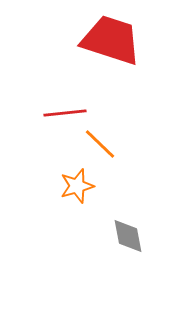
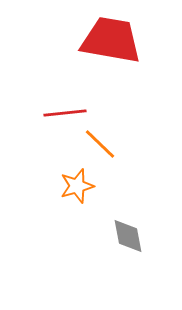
red trapezoid: rotated 8 degrees counterclockwise
